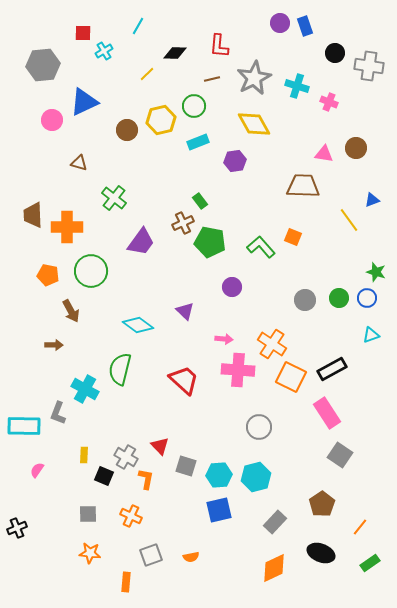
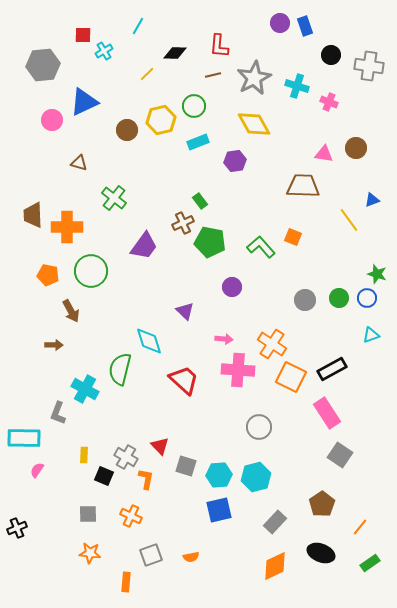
red square at (83, 33): moved 2 px down
black circle at (335, 53): moved 4 px left, 2 px down
brown line at (212, 79): moved 1 px right, 4 px up
purple trapezoid at (141, 242): moved 3 px right, 4 px down
green star at (376, 272): moved 1 px right, 2 px down
cyan diamond at (138, 325): moved 11 px right, 16 px down; rotated 36 degrees clockwise
cyan rectangle at (24, 426): moved 12 px down
orange diamond at (274, 568): moved 1 px right, 2 px up
